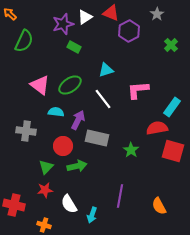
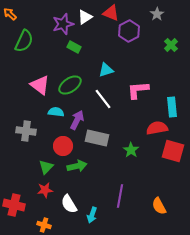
cyan rectangle: rotated 42 degrees counterclockwise
purple arrow: moved 1 px left
